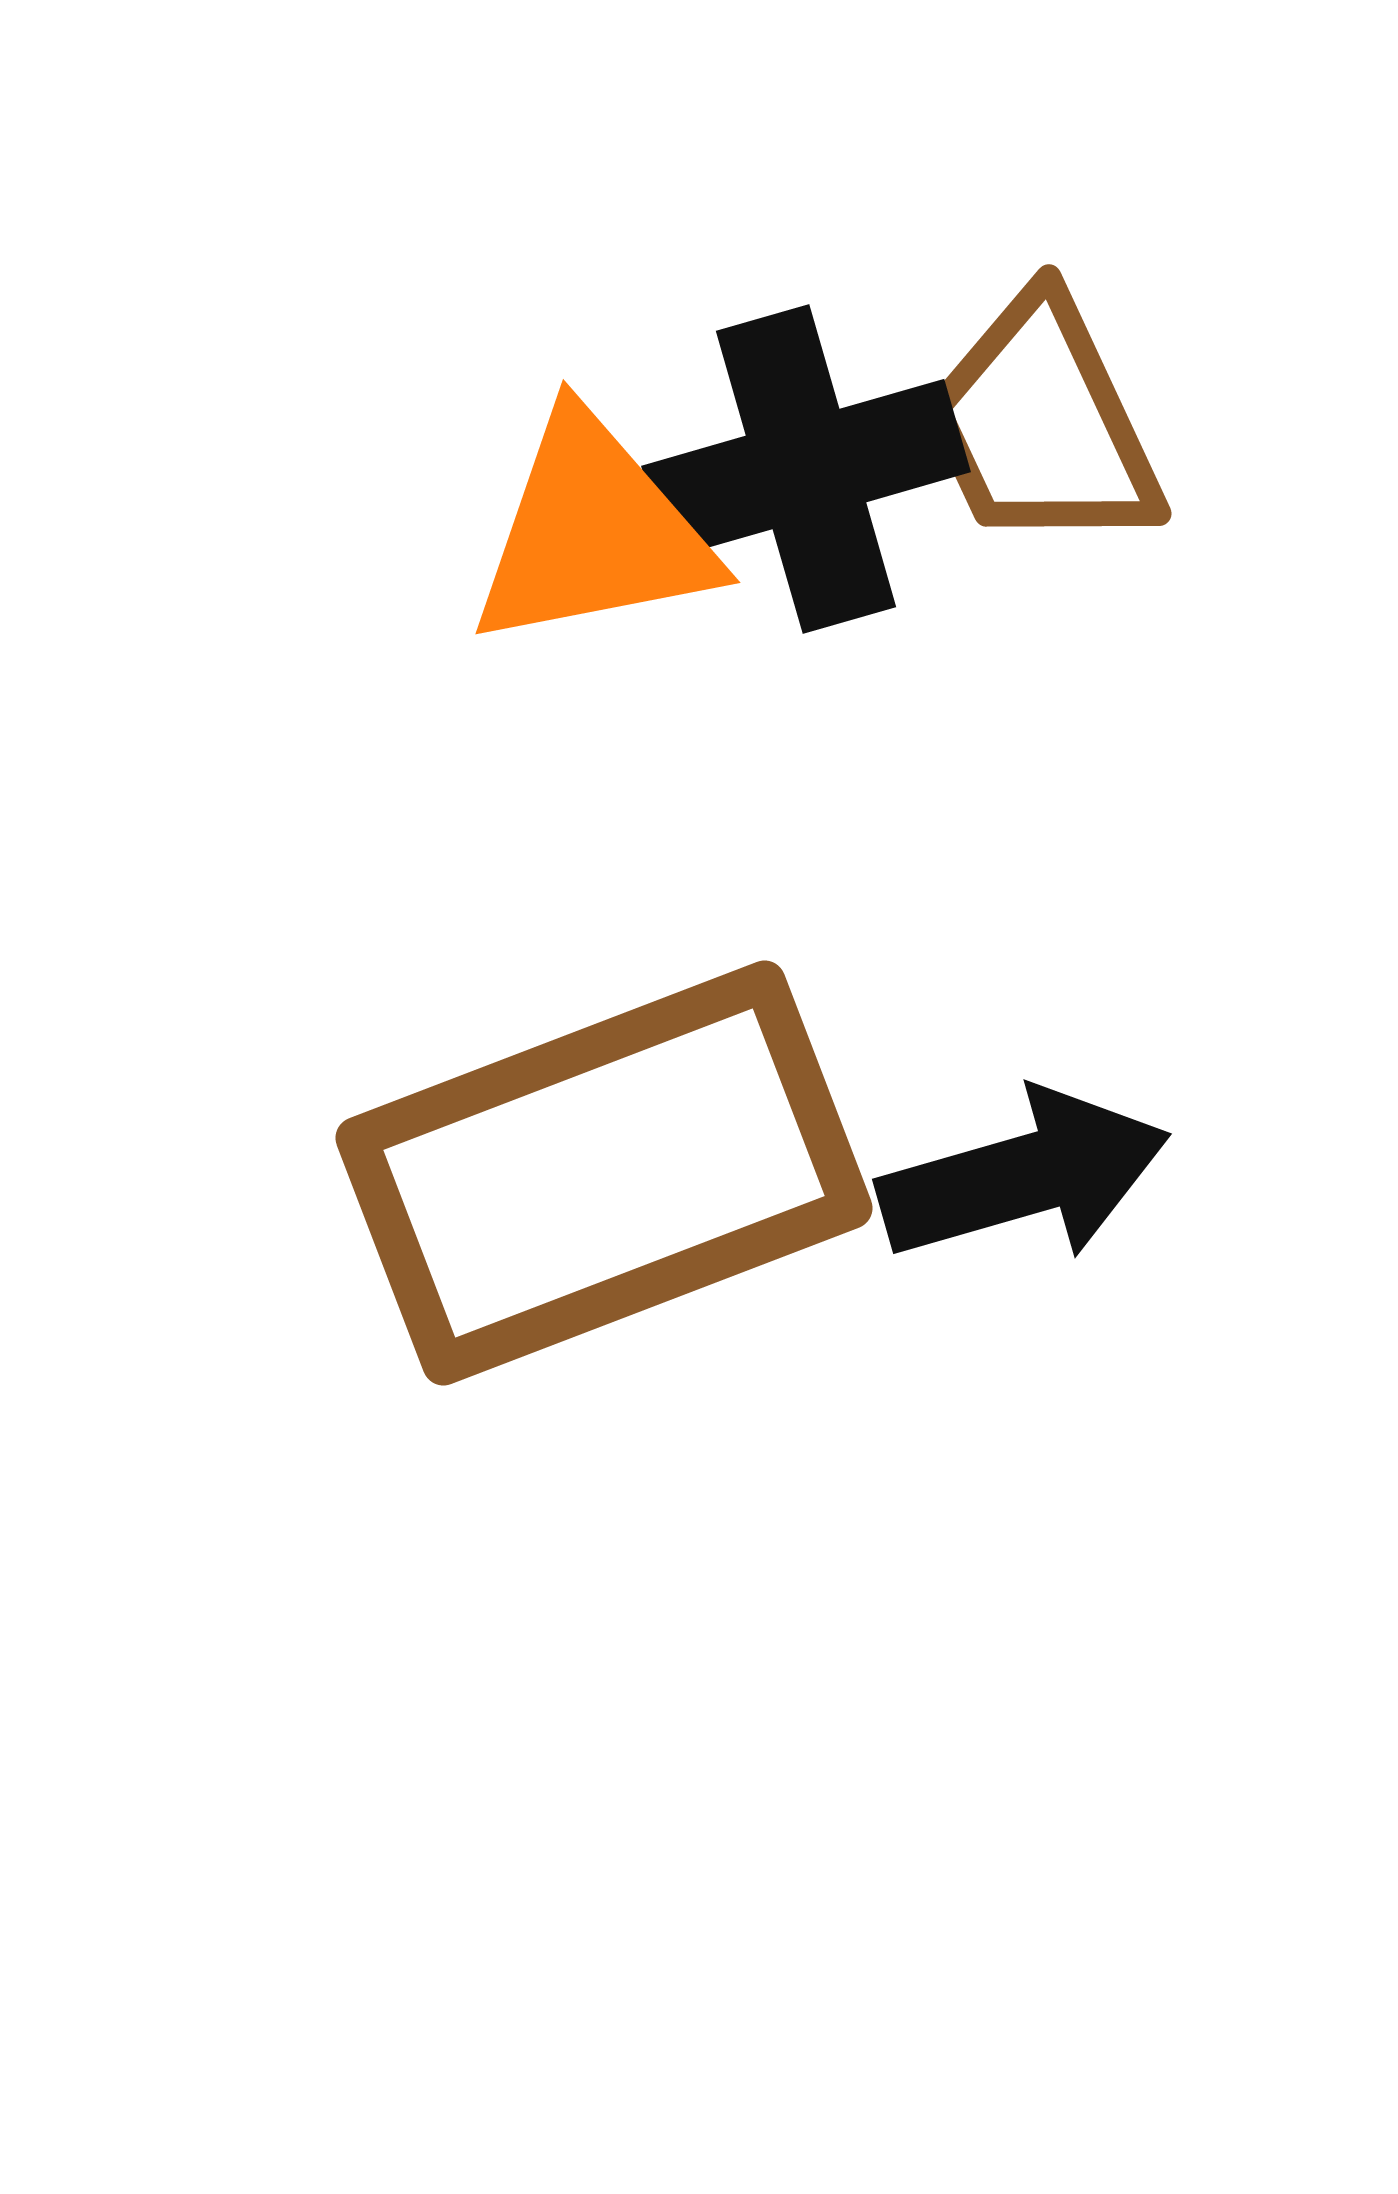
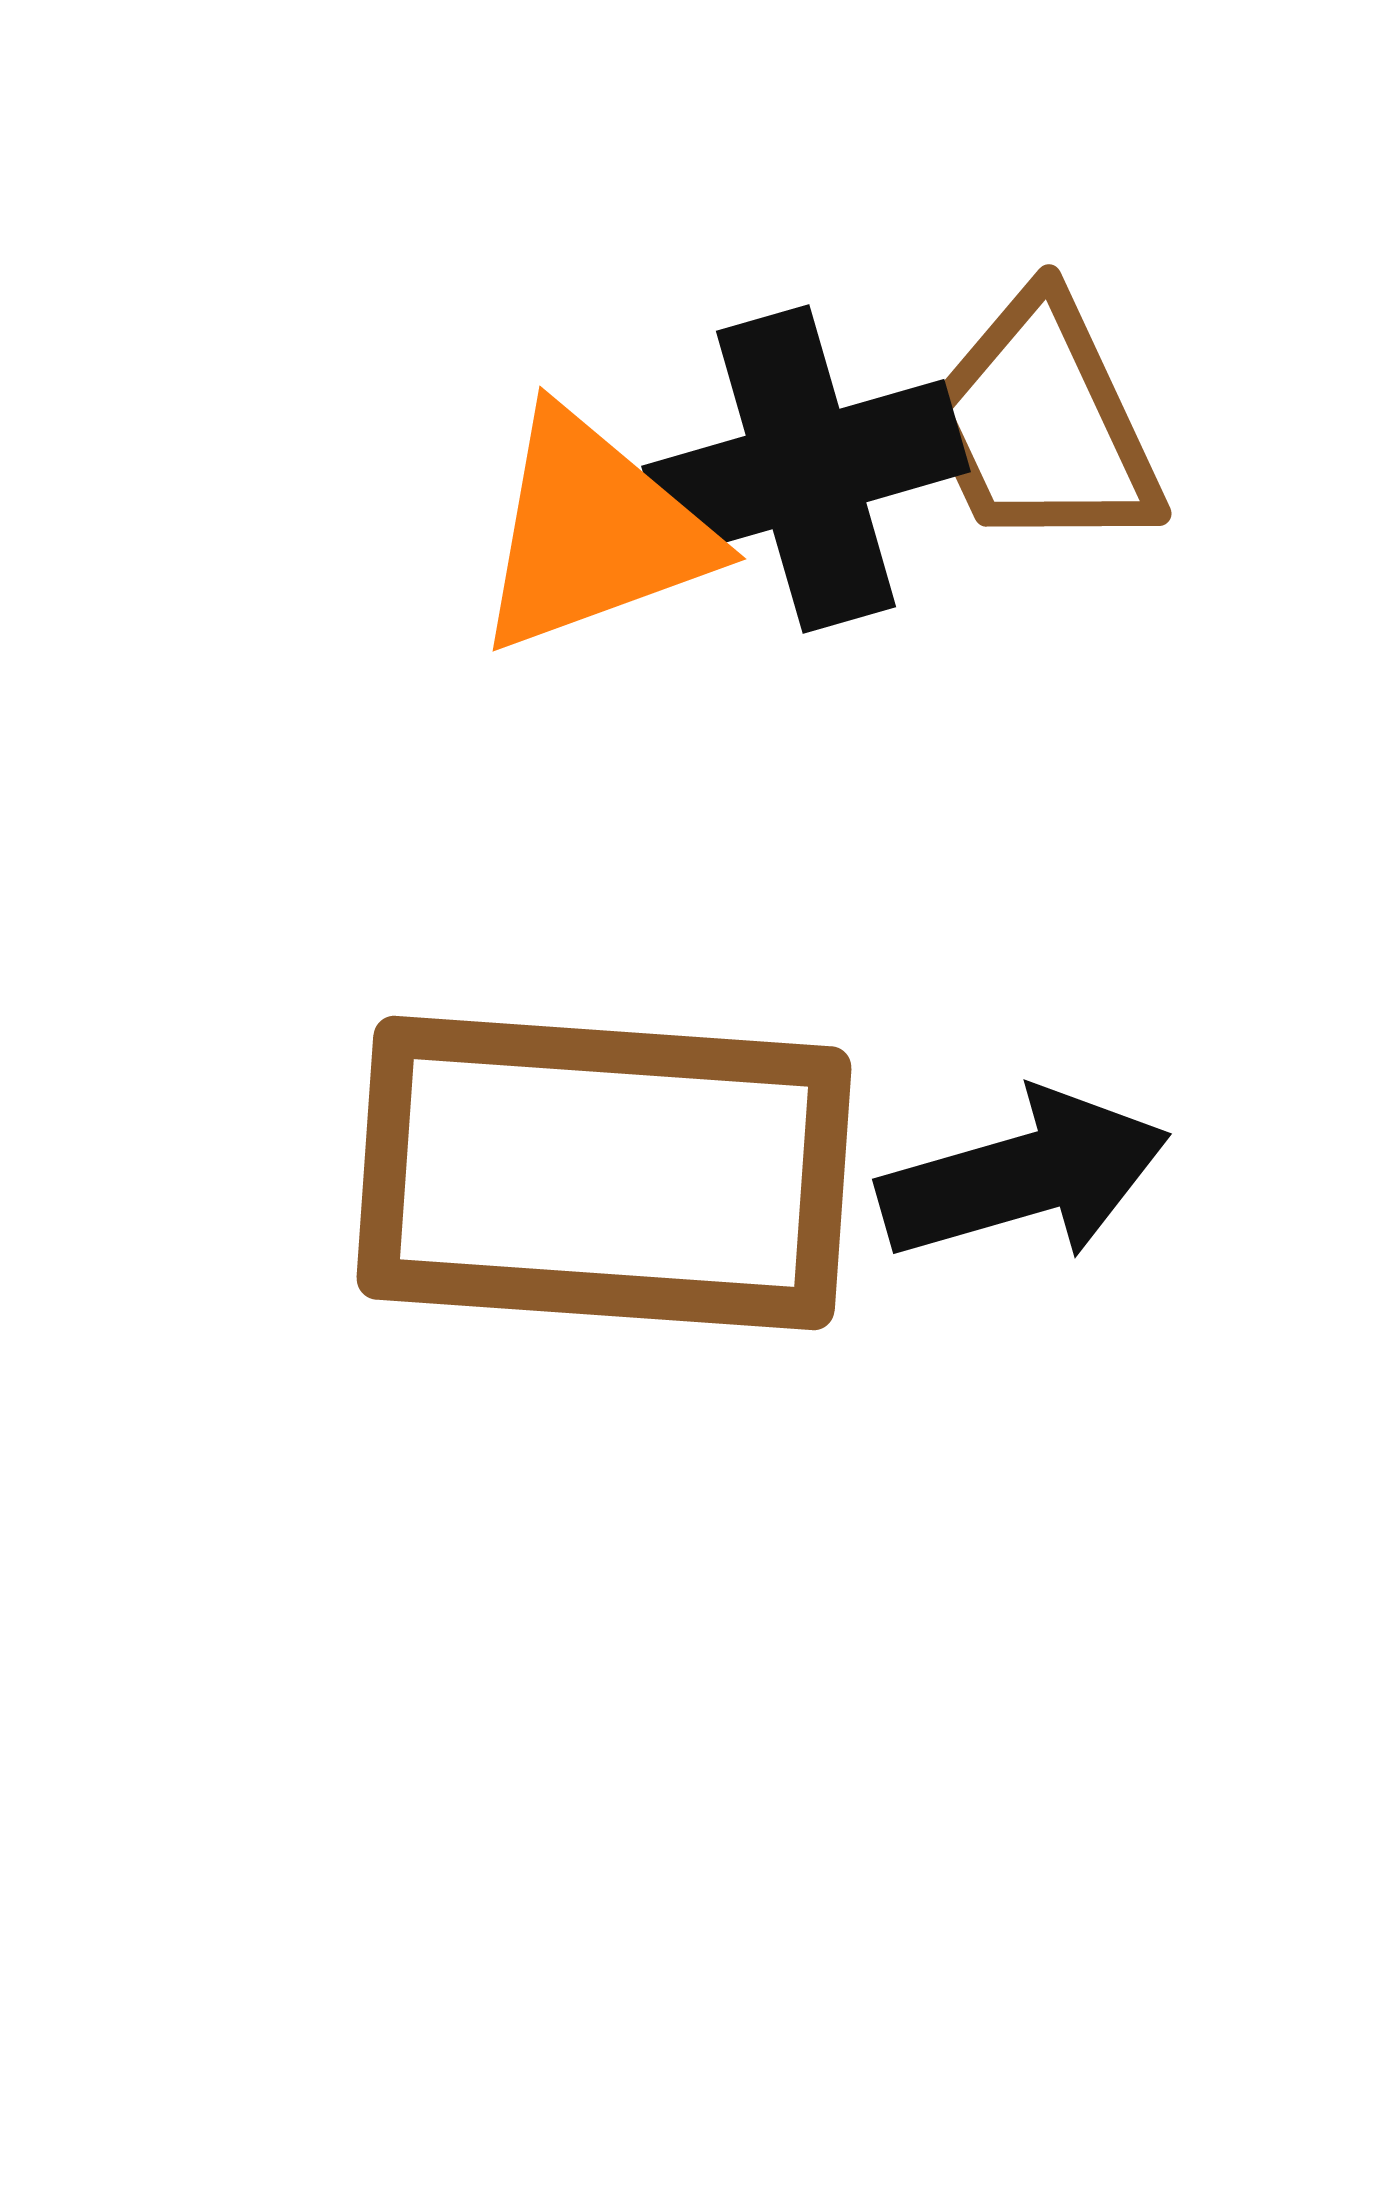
orange triangle: rotated 9 degrees counterclockwise
brown rectangle: rotated 25 degrees clockwise
